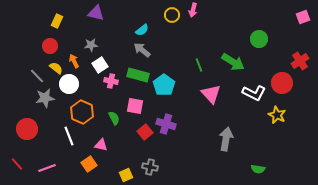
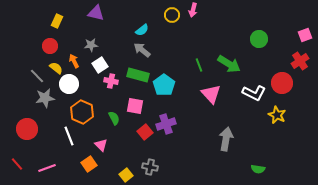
pink square at (303, 17): moved 2 px right, 18 px down
green arrow at (233, 62): moved 4 px left, 2 px down
purple cross at (166, 124): rotated 36 degrees counterclockwise
pink triangle at (101, 145): rotated 32 degrees clockwise
yellow square at (126, 175): rotated 16 degrees counterclockwise
